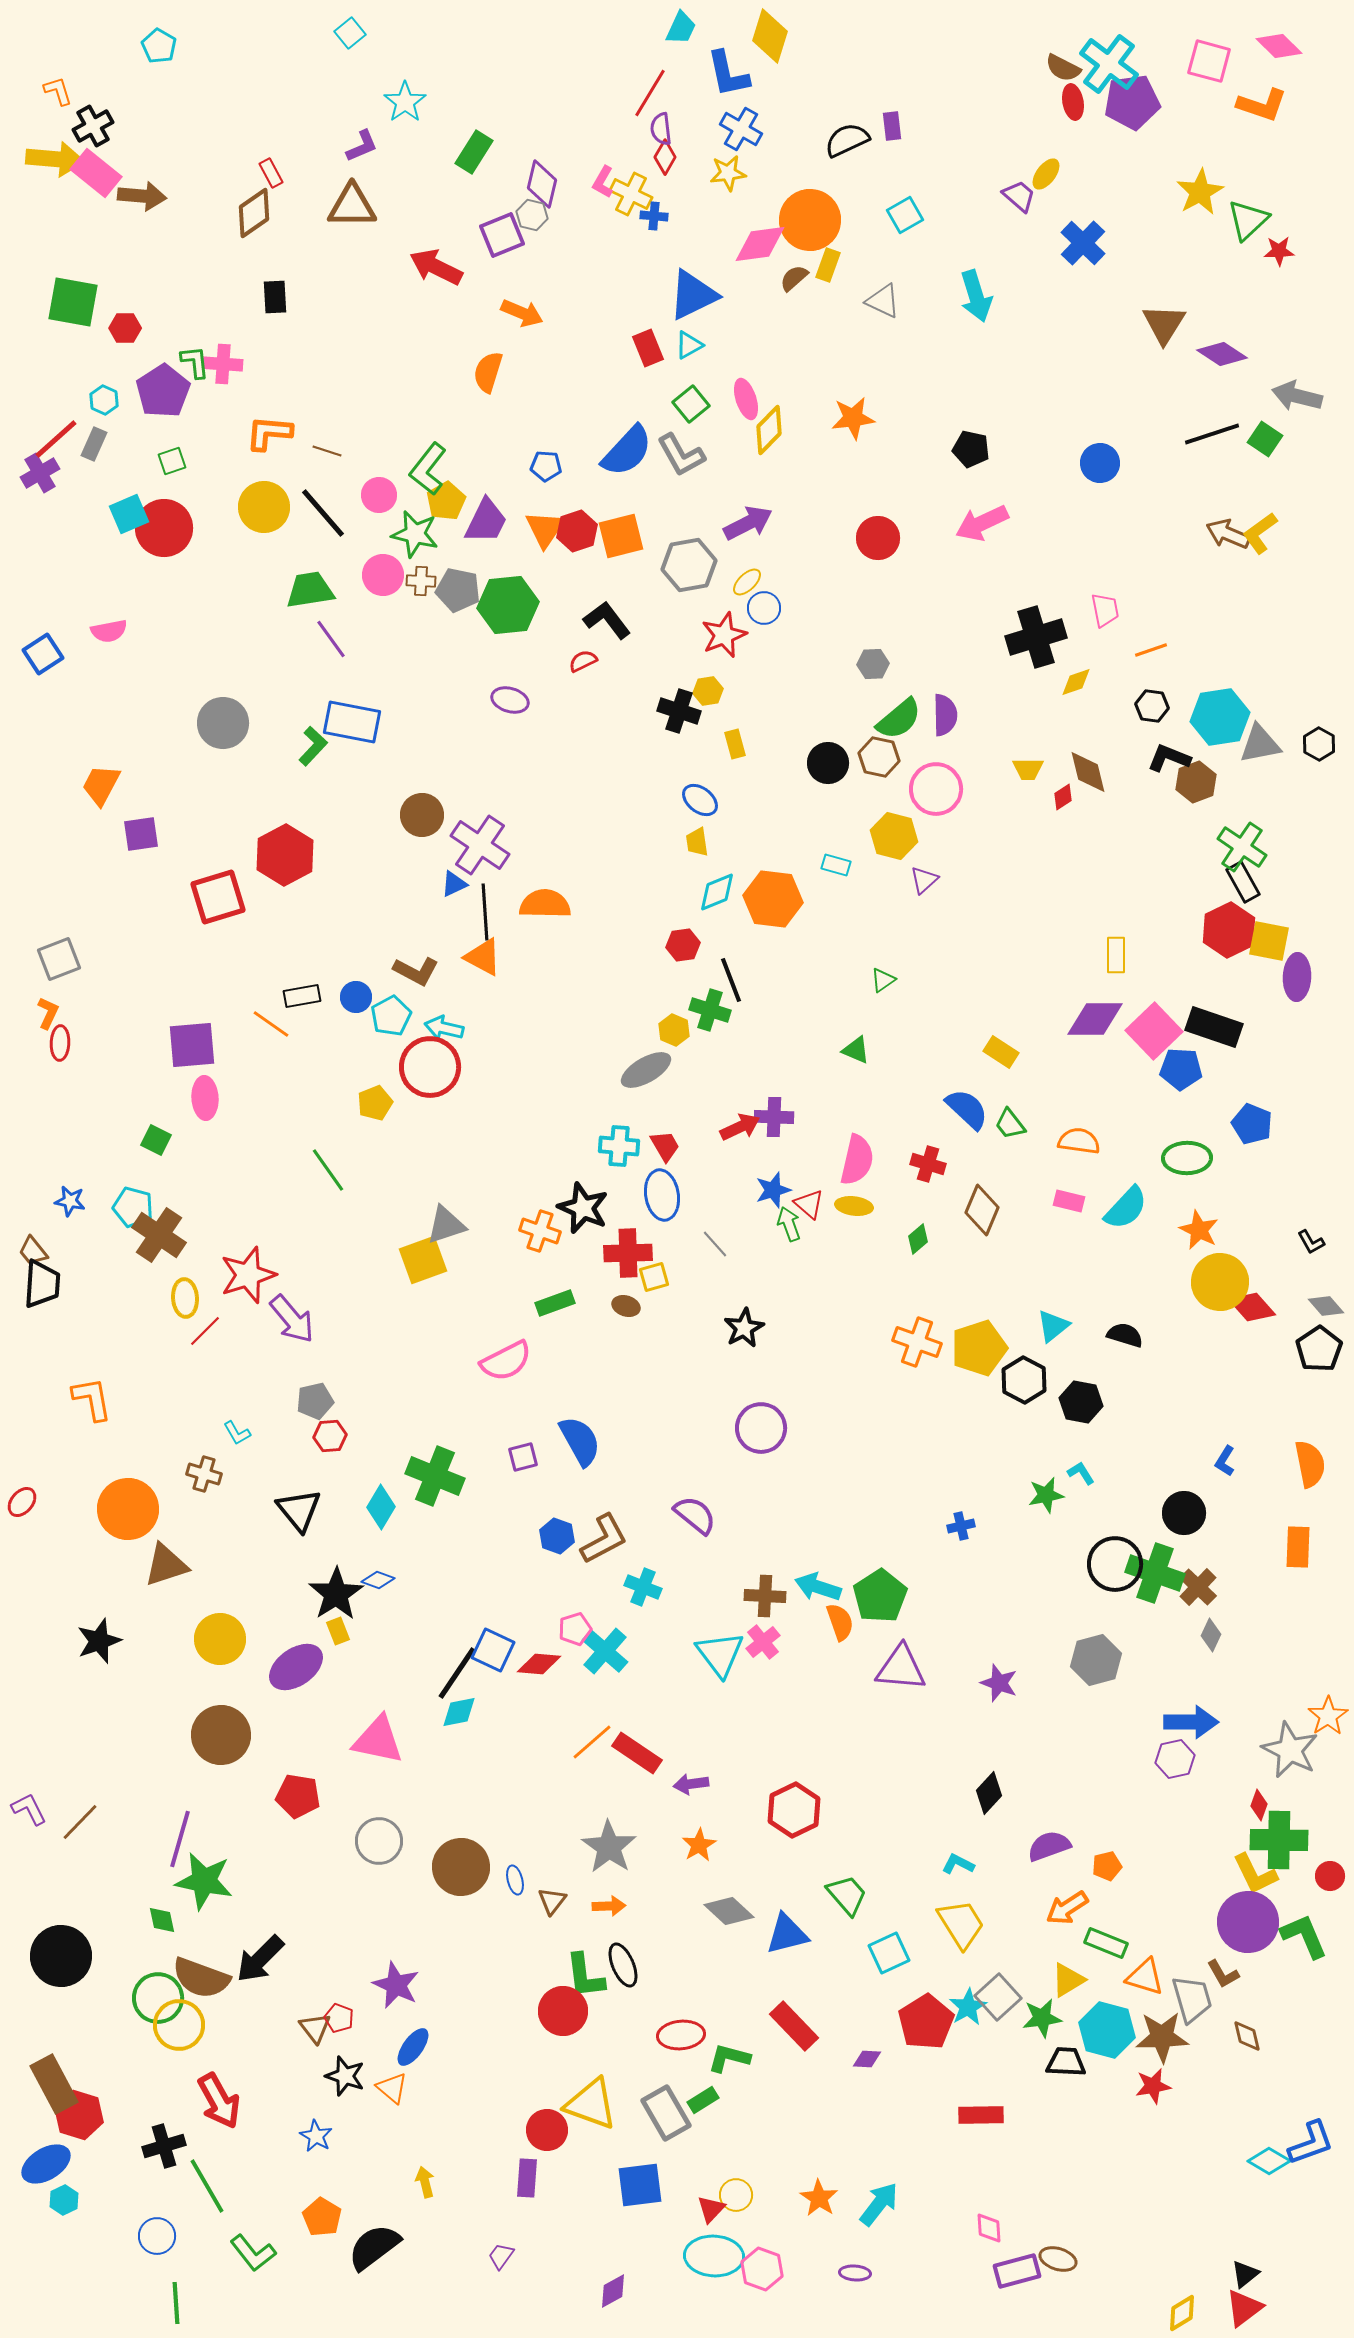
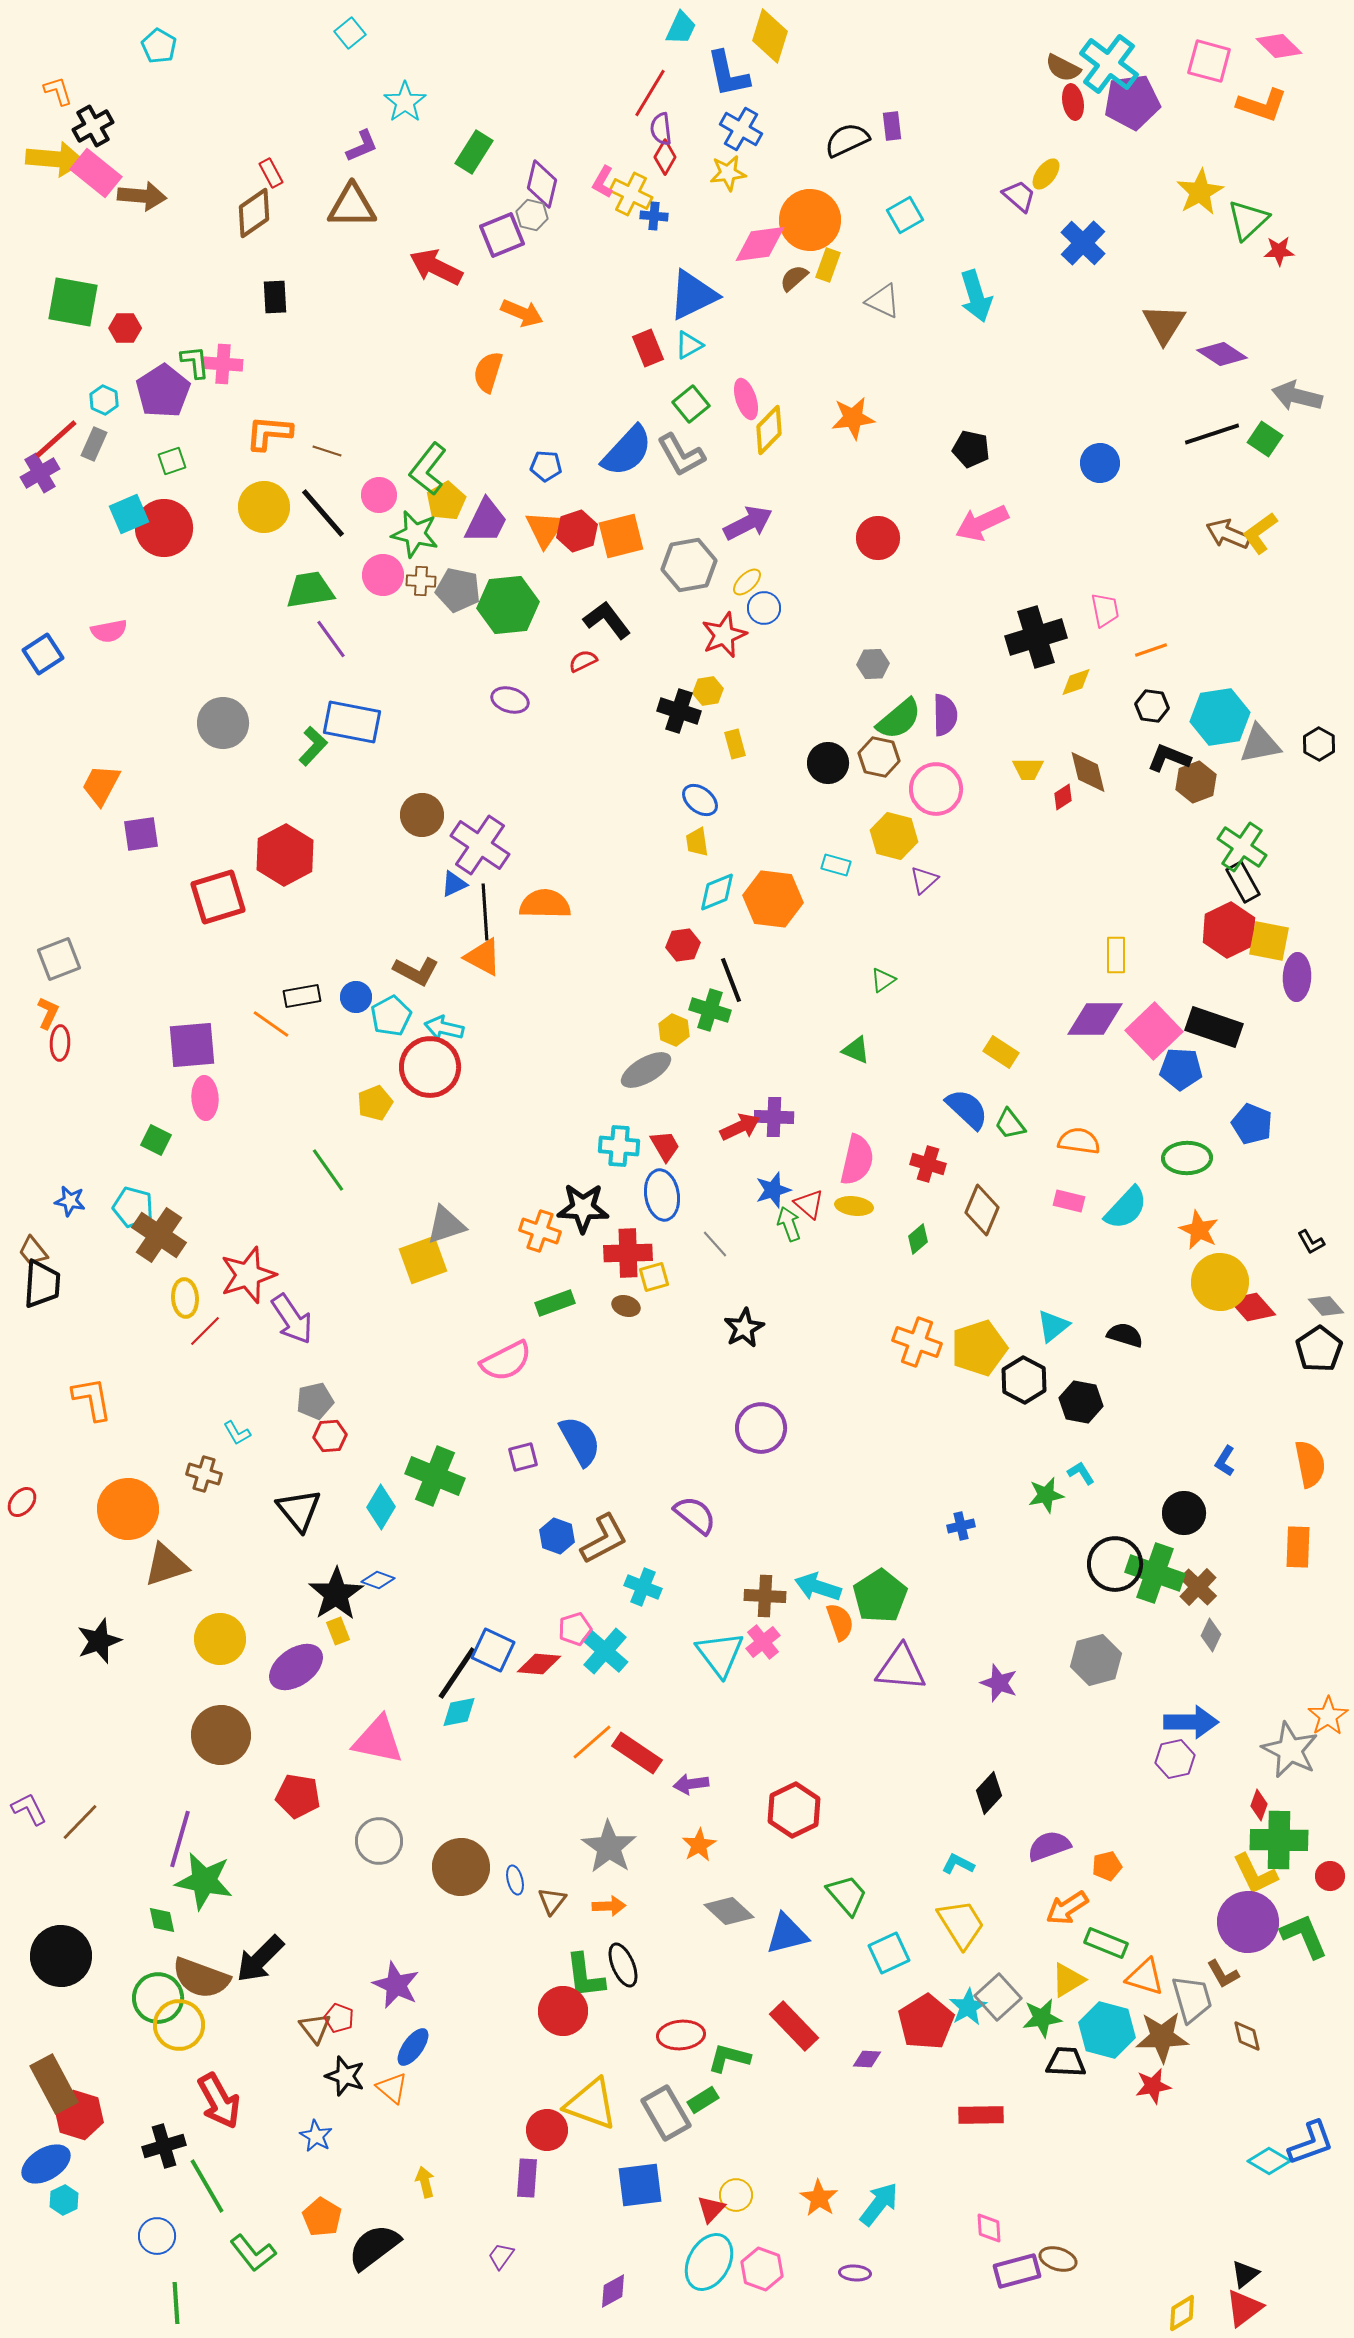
black star at (583, 1208): rotated 21 degrees counterclockwise
purple arrow at (292, 1319): rotated 6 degrees clockwise
cyan ellipse at (714, 2256): moved 5 px left, 6 px down; rotated 64 degrees counterclockwise
